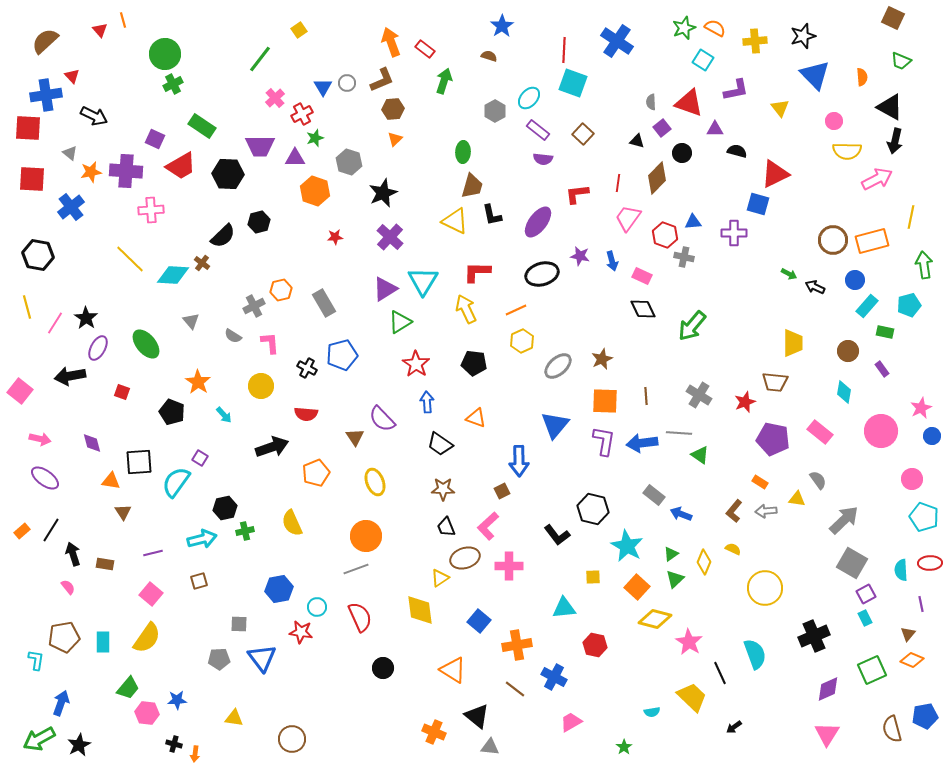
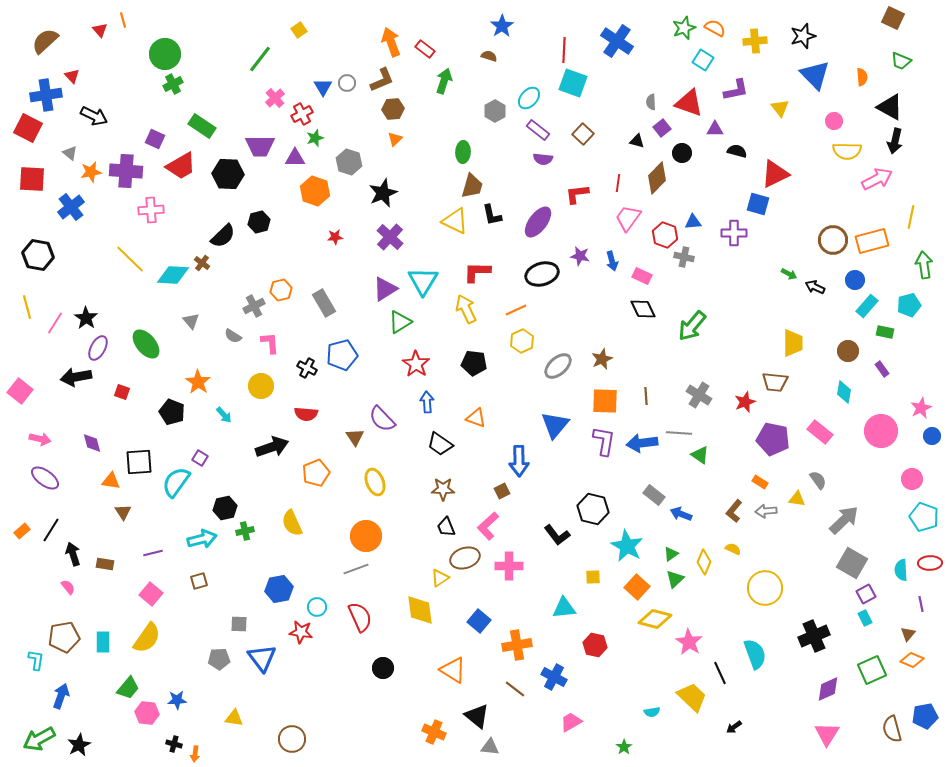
red square at (28, 128): rotated 24 degrees clockwise
black arrow at (70, 376): moved 6 px right, 1 px down
blue arrow at (61, 703): moved 7 px up
